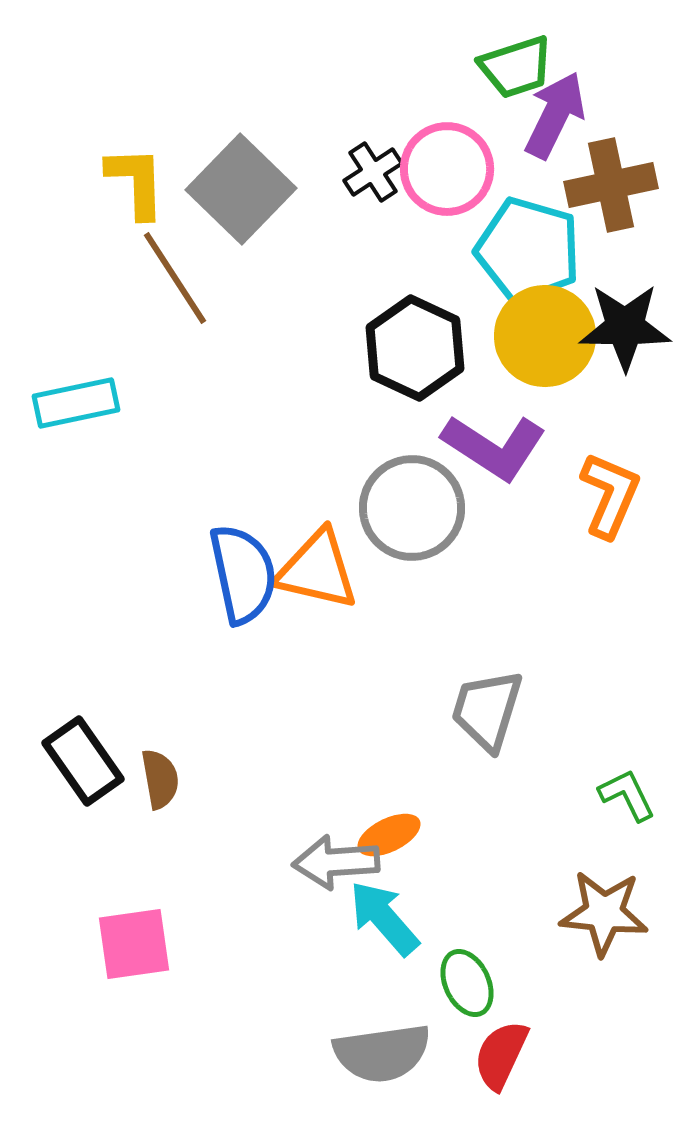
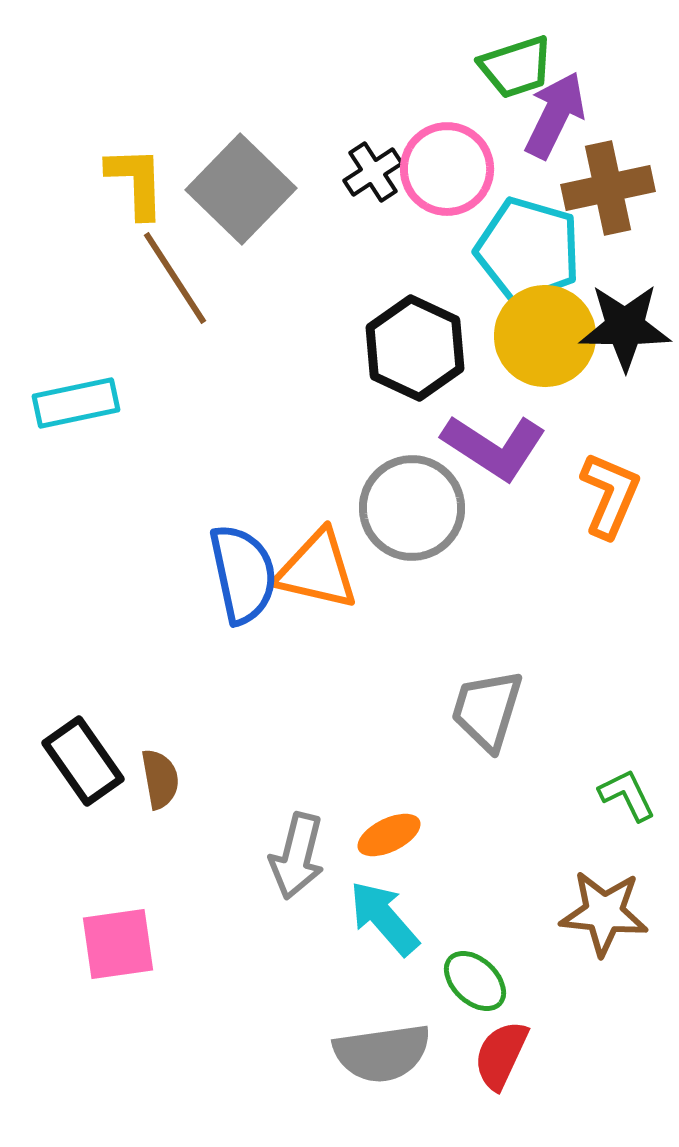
brown cross: moved 3 px left, 3 px down
gray arrow: moved 39 px left, 6 px up; rotated 72 degrees counterclockwise
pink square: moved 16 px left
green ellipse: moved 8 px right, 2 px up; rotated 22 degrees counterclockwise
